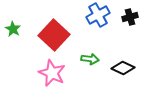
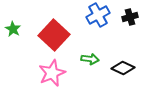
pink star: rotated 24 degrees clockwise
